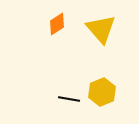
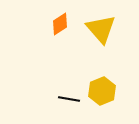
orange diamond: moved 3 px right
yellow hexagon: moved 1 px up
